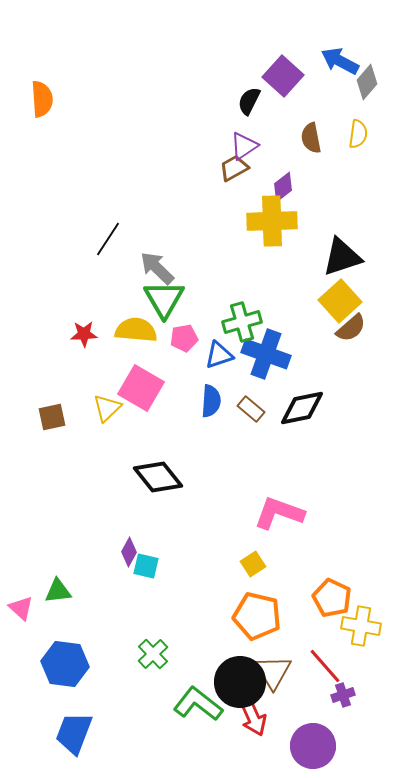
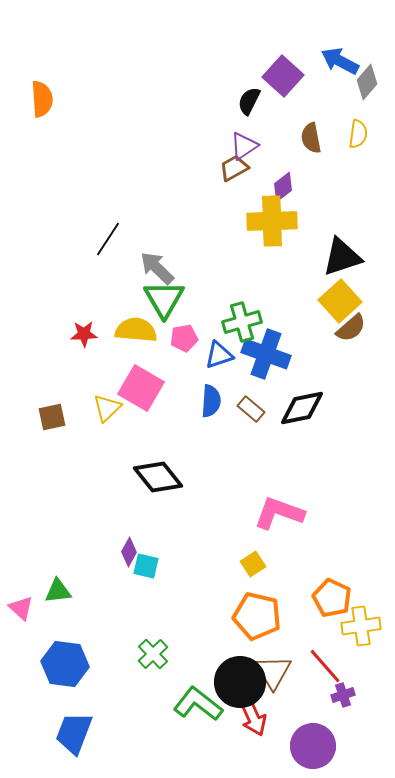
yellow cross at (361, 626): rotated 18 degrees counterclockwise
